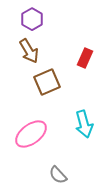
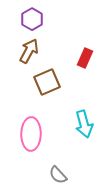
brown arrow: rotated 120 degrees counterclockwise
pink ellipse: rotated 52 degrees counterclockwise
